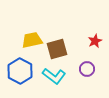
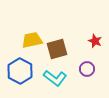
red star: rotated 24 degrees counterclockwise
cyan L-shape: moved 1 px right, 2 px down
